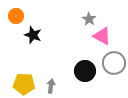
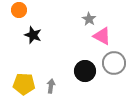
orange circle: moved 3 px right, 6 px up
